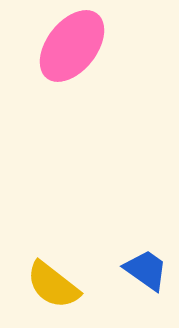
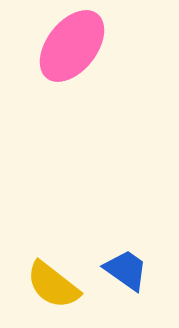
blue trapezoid: moved 20 px left
